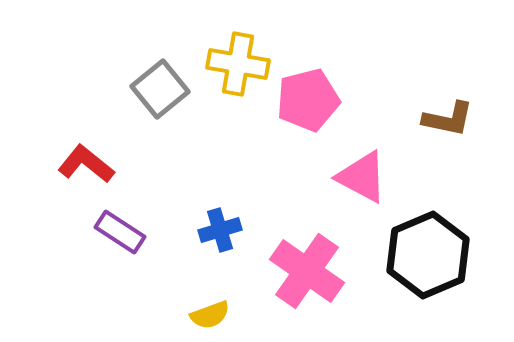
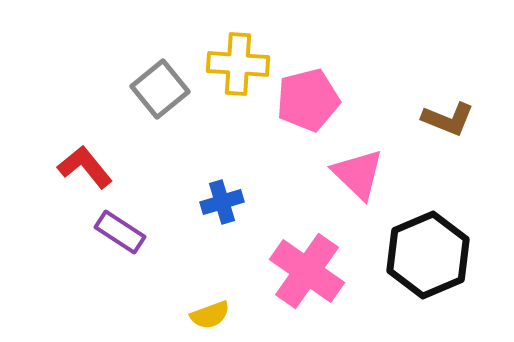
yellow cross: rotated 6 degrees counterclockwise
brown L-shape: rotated 10 degrees clockwise
red L-shape: moved 1 px left, 3 px down; rotated 12 degrees clockwise
pink triangle: moved 4 px left, 3 px up; rotated 16 degrees clockwise
blue cross: moved 2 px right, 28 px up
